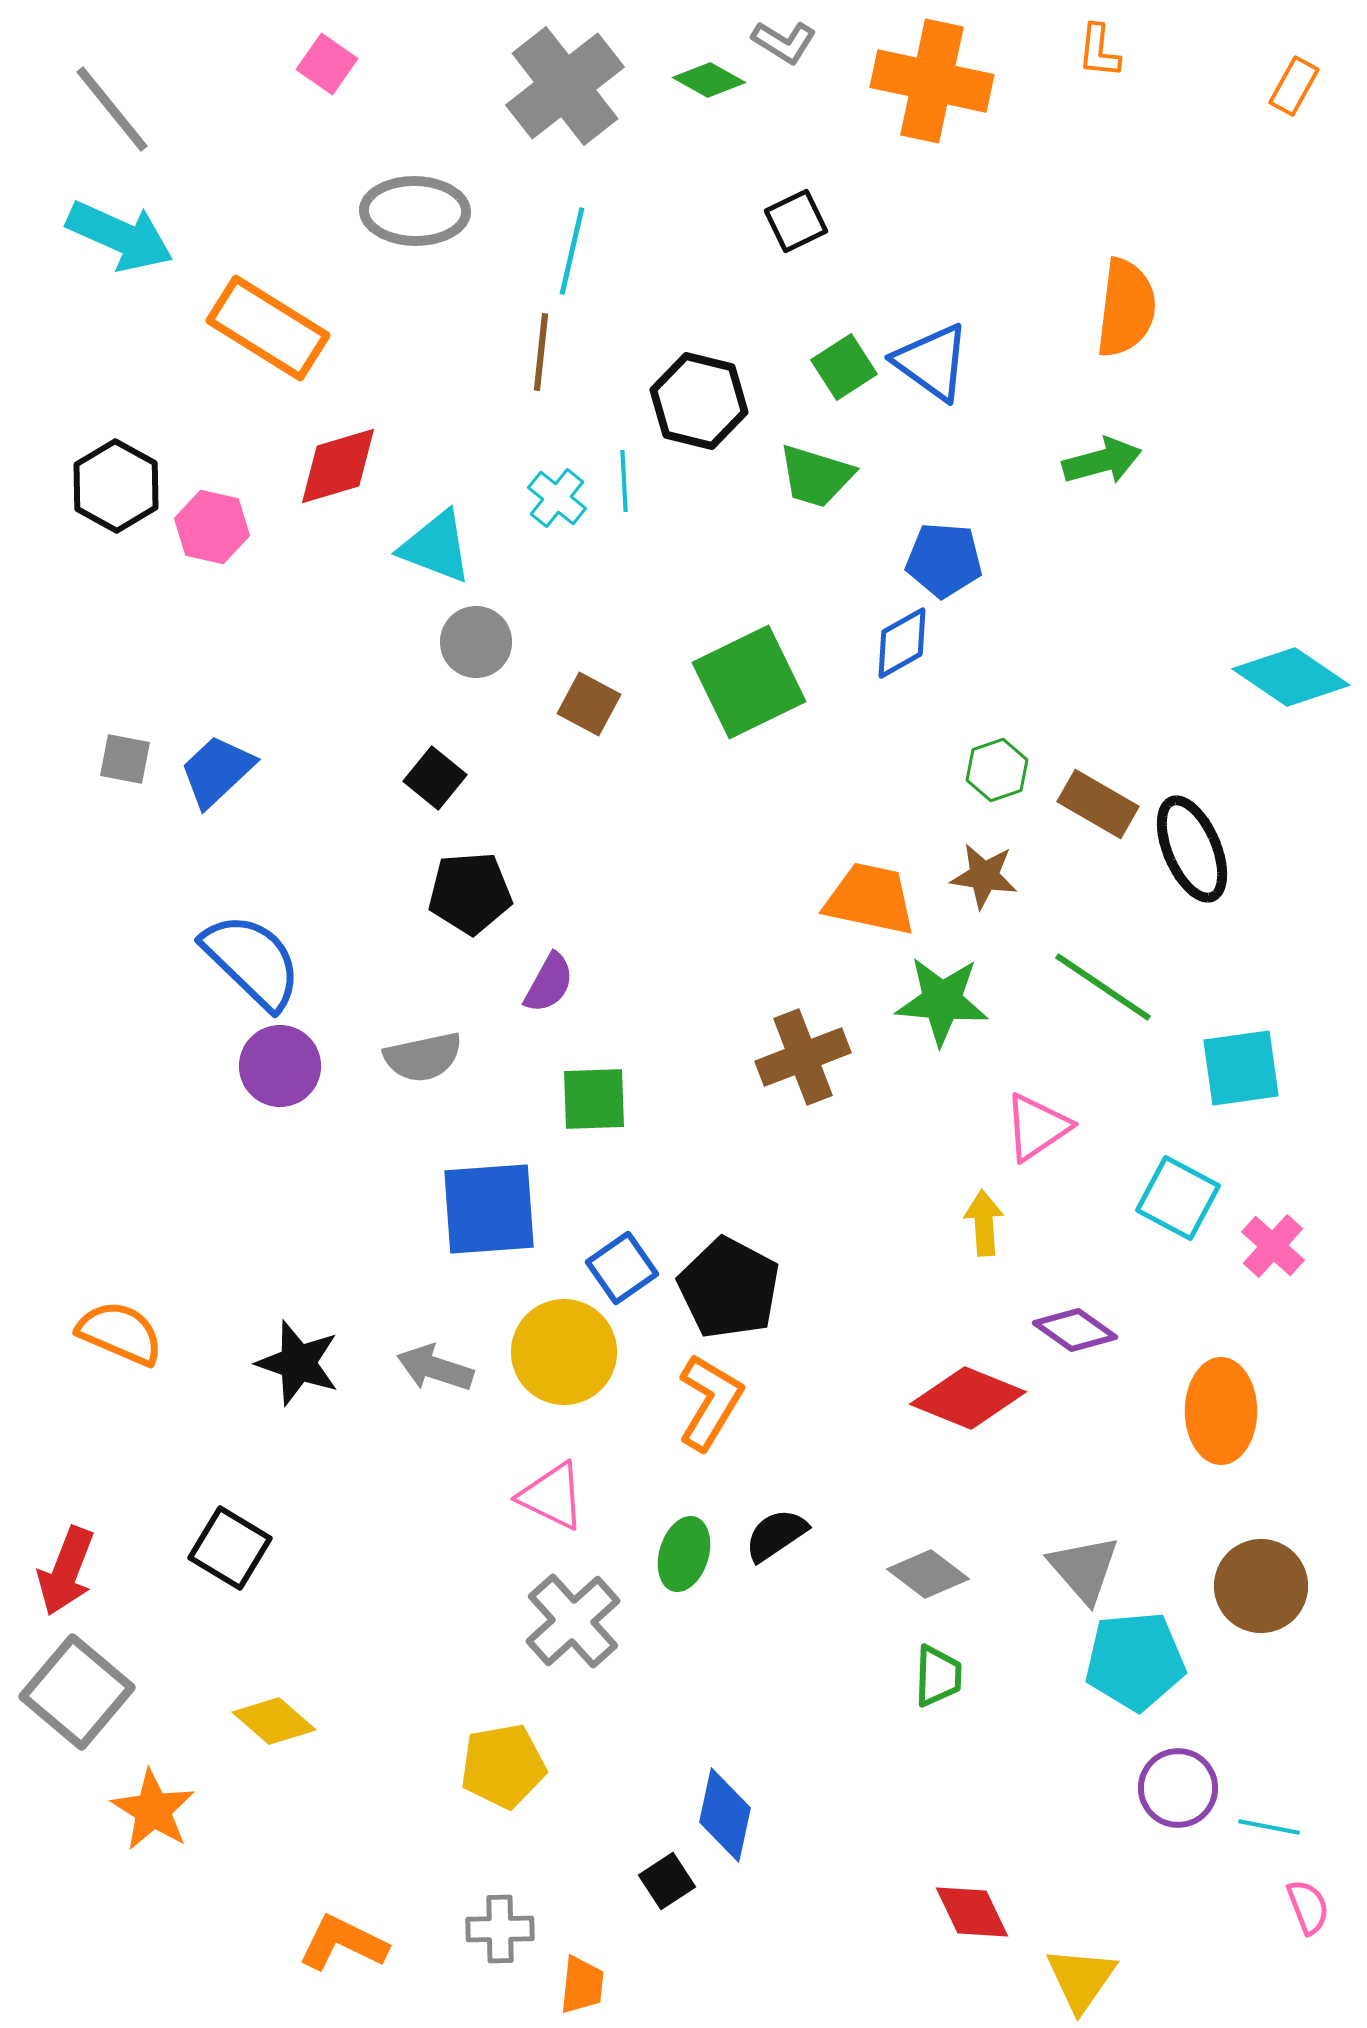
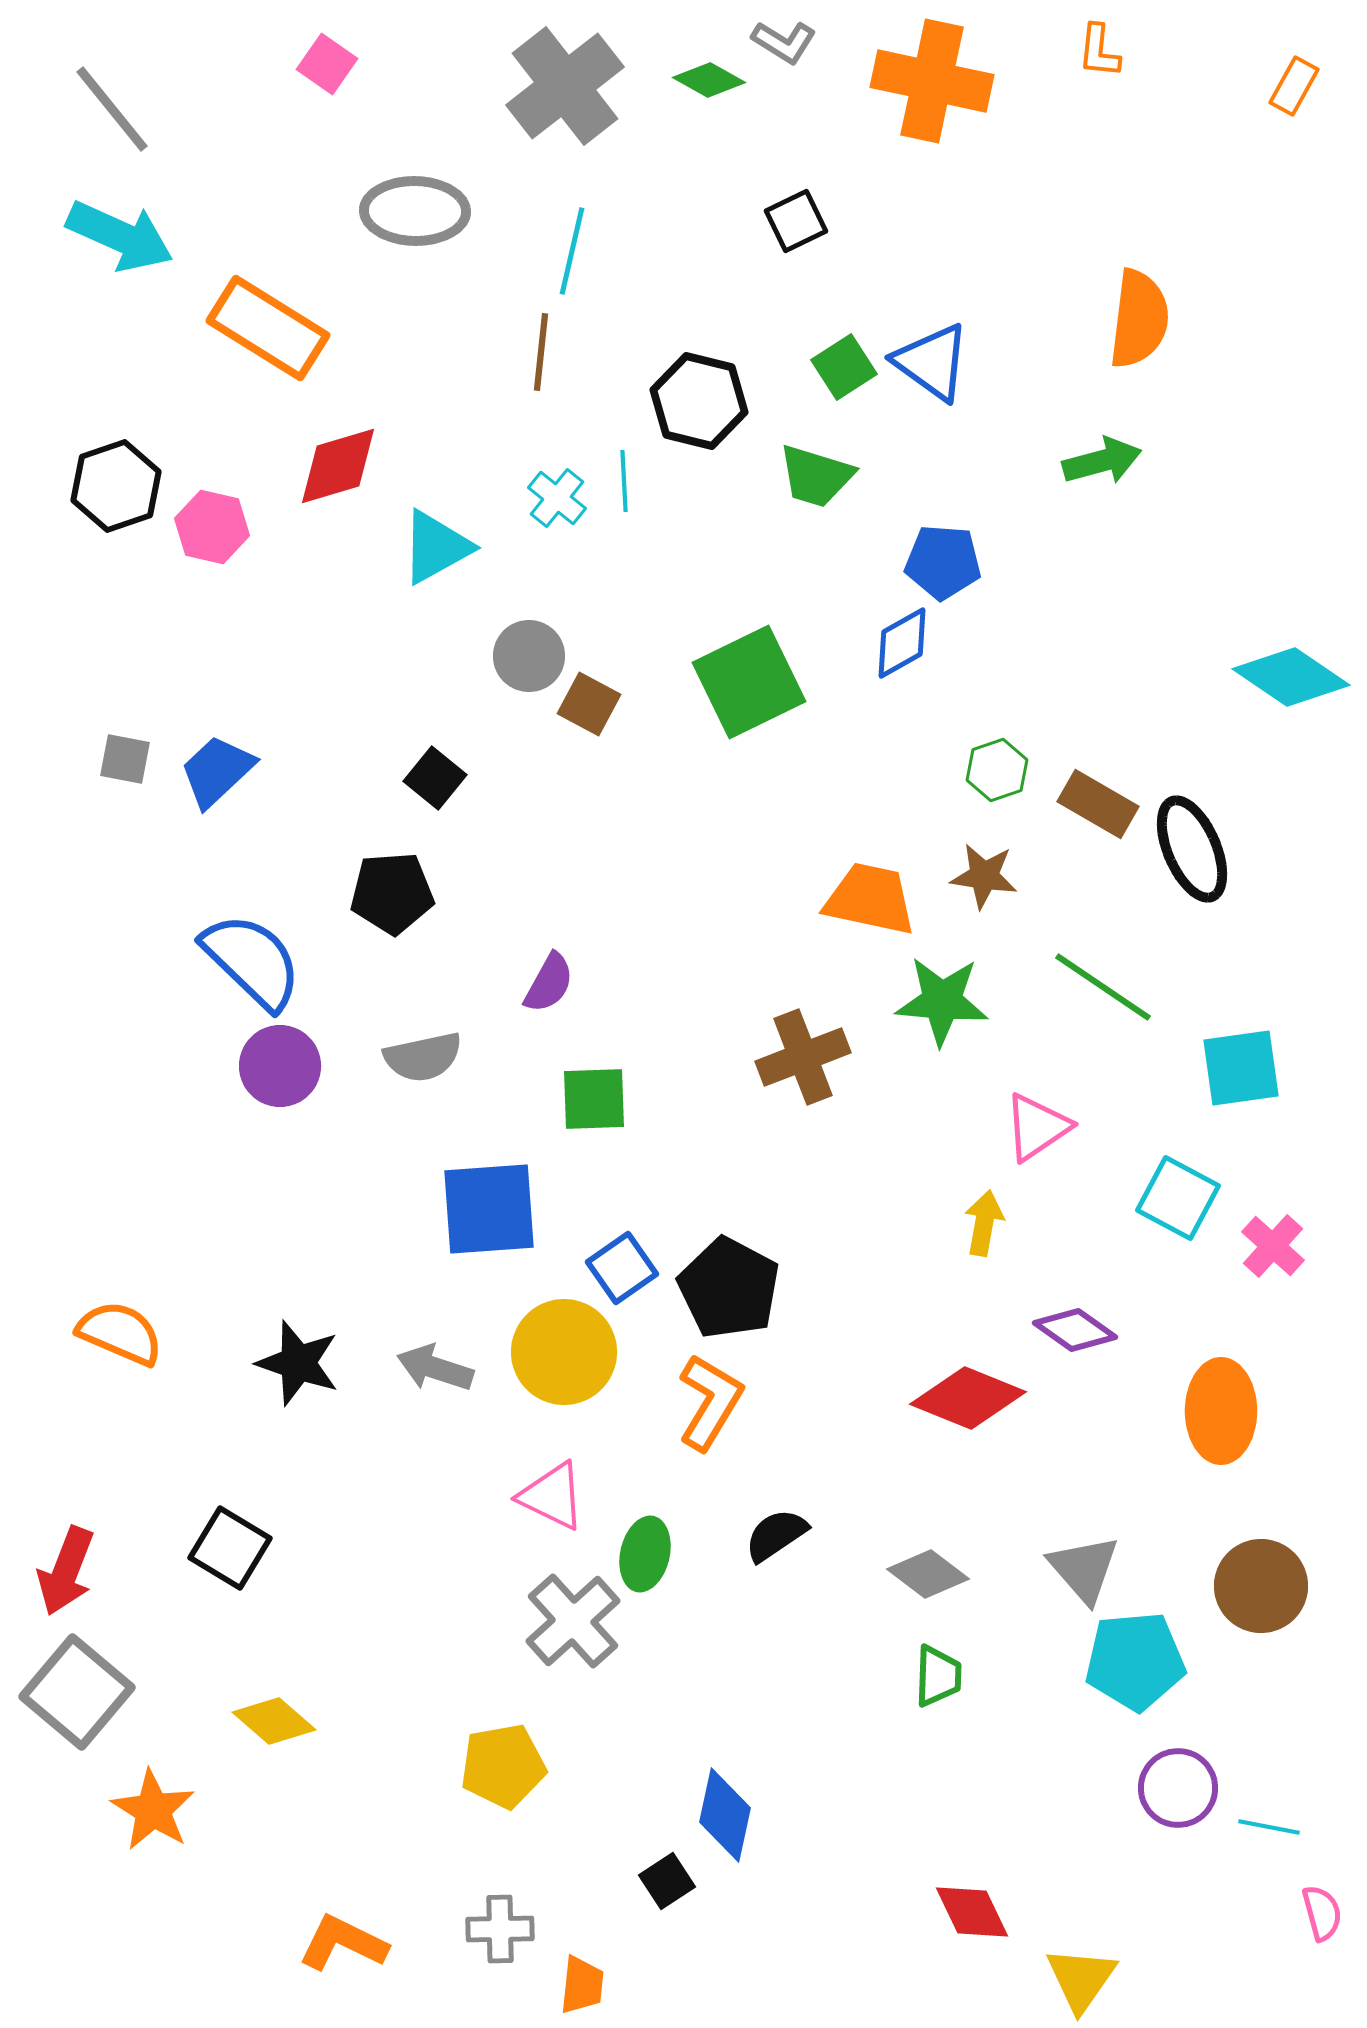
orange semicircle at (1126, 308): moved 13 px right, 11 px down
black hexagon at (116, 486): rotated 12 degrees clockwise
cyan triangle at (436, 547): rotated 50 degrees counterclockwise
blue pentagon at (944, 560): moved 1 px left, 2 px down
gray circle at (476, 642): moved 53 px right, 14 px down
black pentagon at (470, 893): moved 78 px left
yellow arrow at (984, 1223): rotated 14 degrees clockwise
green ellipse at (684, 1554): moved 39 px left; rotated 4 degrees counterclockwise
pink semicircle at (1308, 1907): moved 14 px right, 6 px down; rotated 6 degrees clockwise
